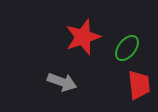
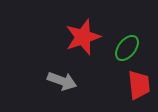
gray arrow: moved 1 px up
